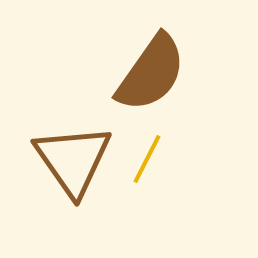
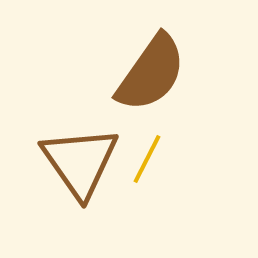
brown triangle: moved 7 px right, 2 px down
